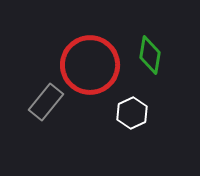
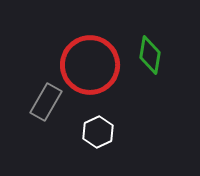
gray rectangle: rotated 9 degrees counterclockwise
white hexagon: moved 34 px left, 19 px down
